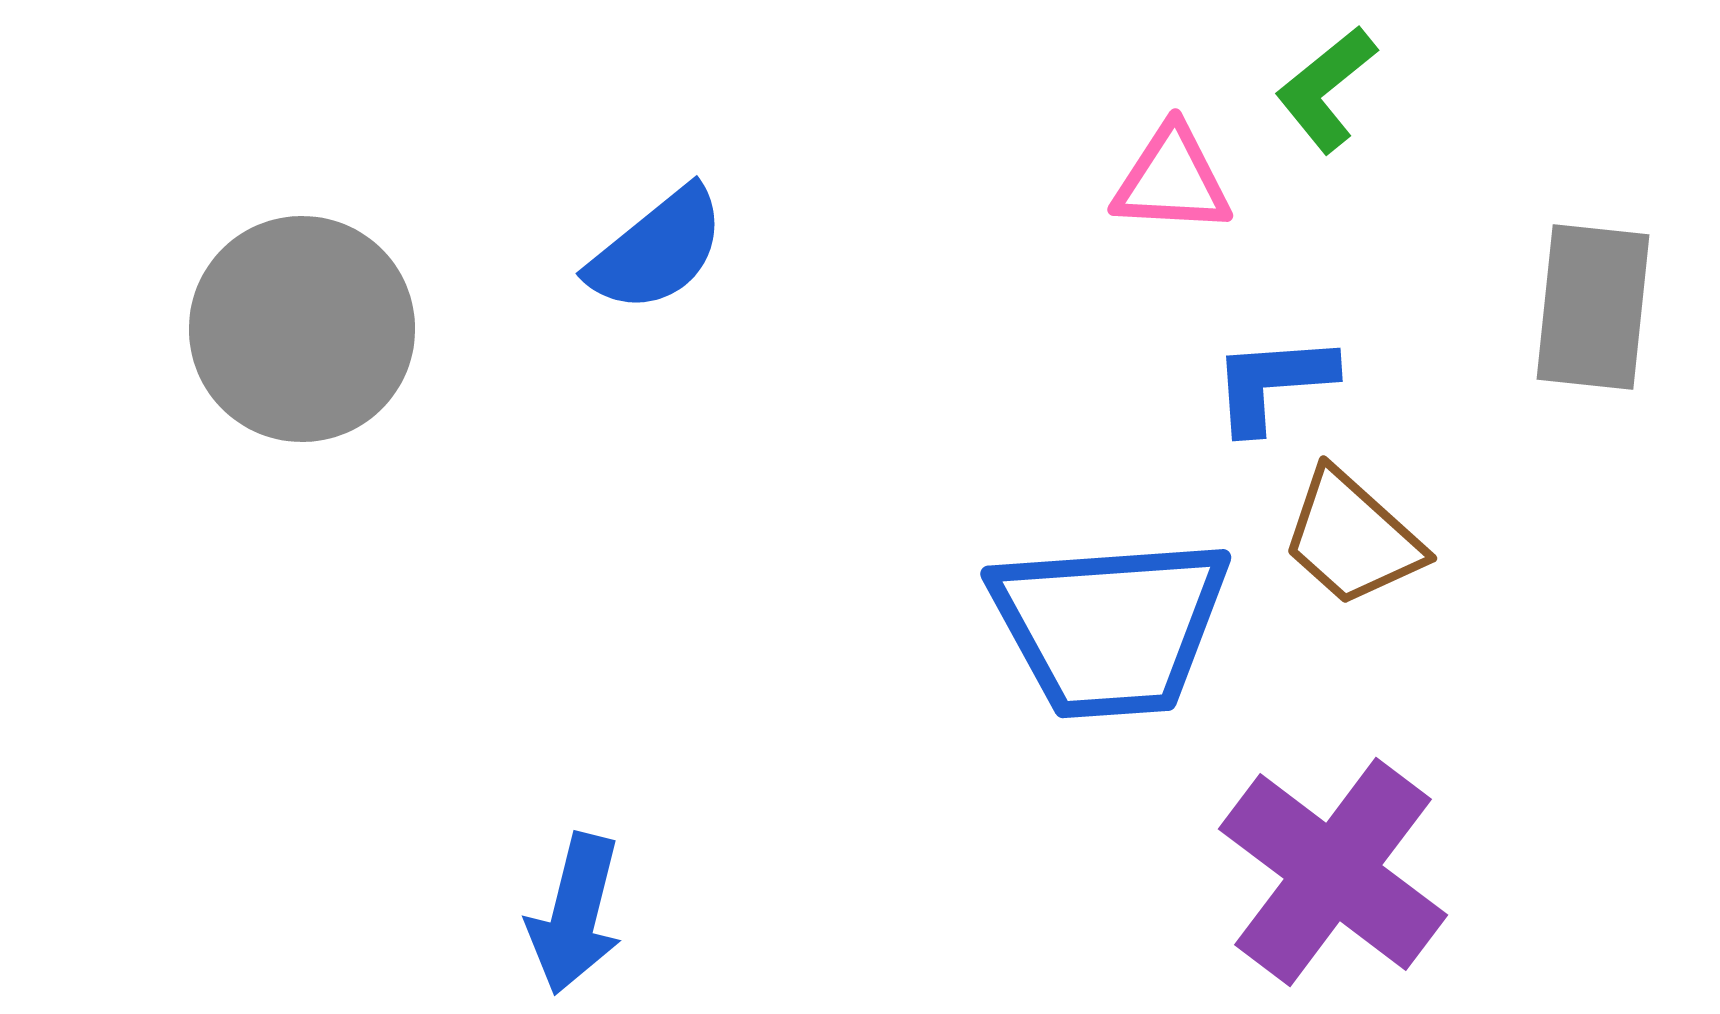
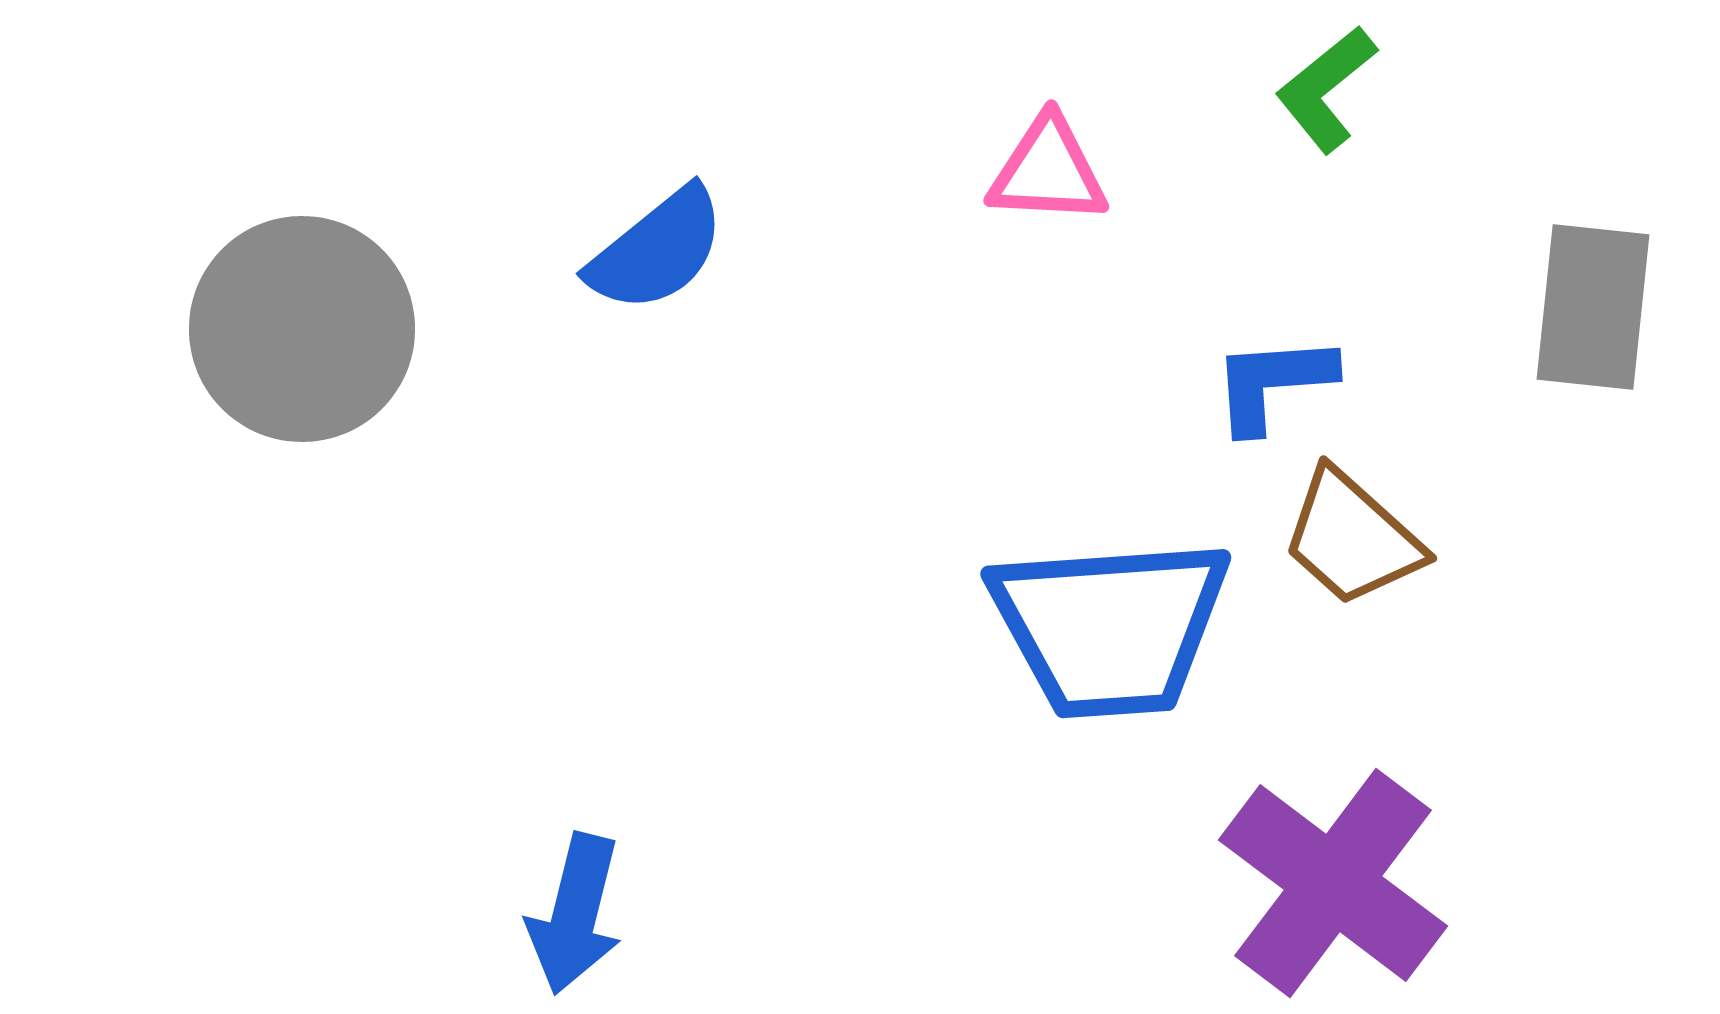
pink triangle: moved 124 px left, 9 px up
purple cross: moved 11 px down
